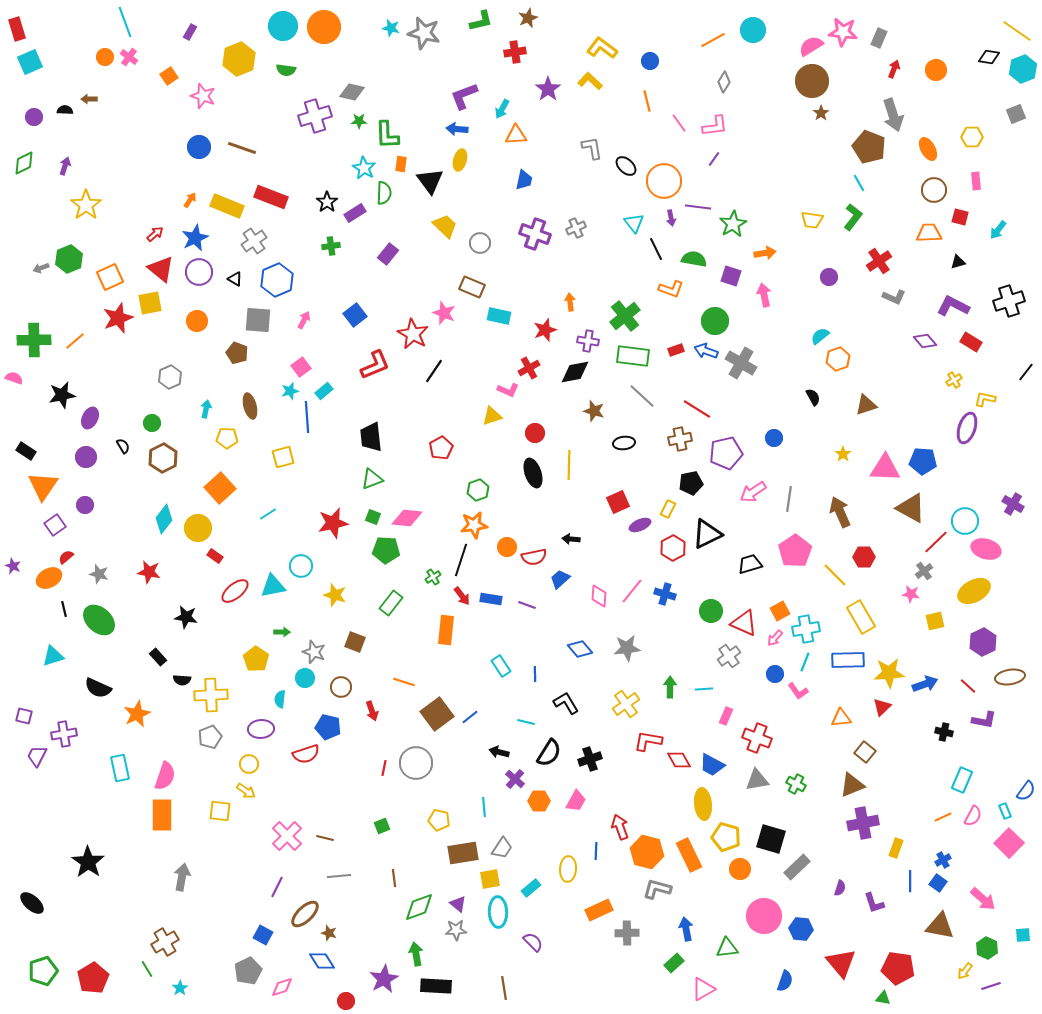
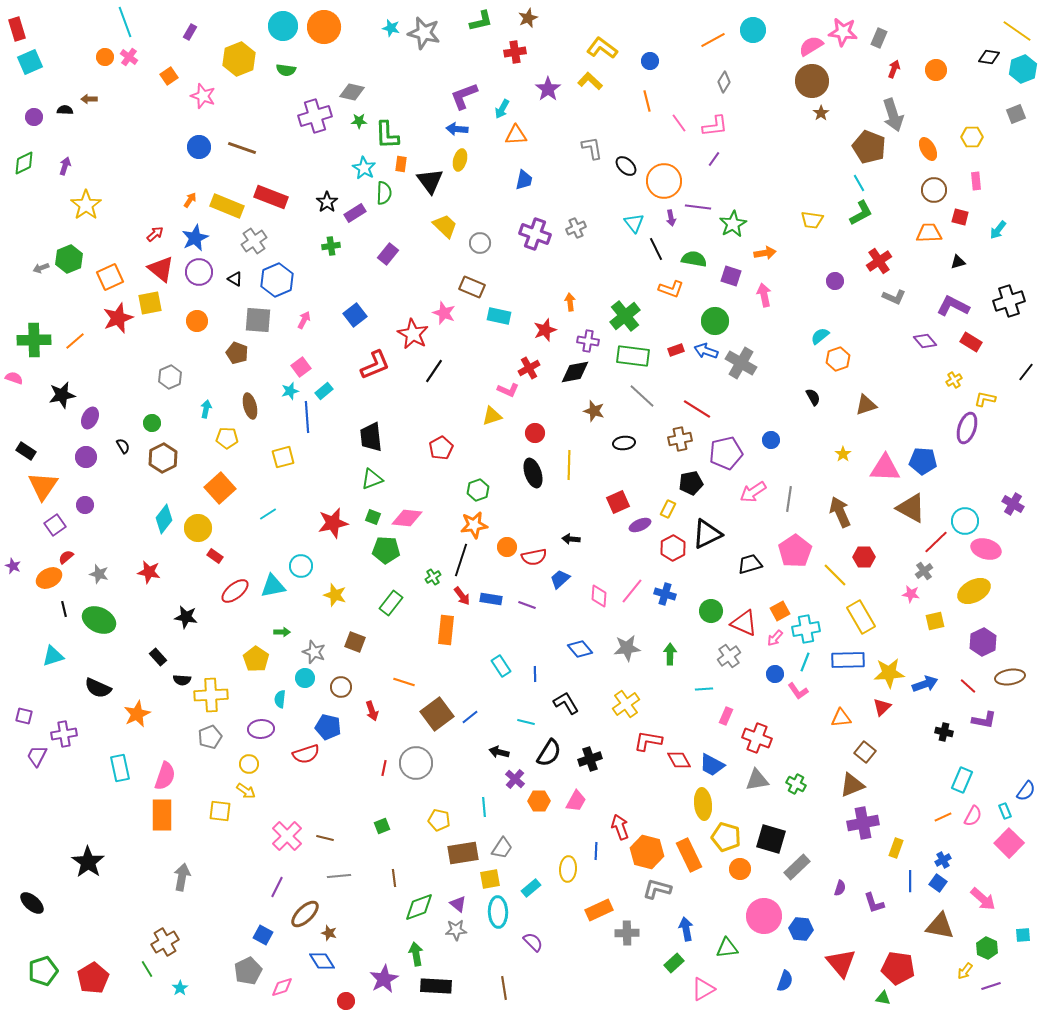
green L-shape at (853, 217): moved 8 px right, 4 px up; rotated 24 degrees clockwise
purple circle at (829, 277): moved 6 px right, 4 px down
blue circle at (774, 438): moved 3 px left, 2 px down
green ellipse at (99, 620): rotated 16 degrees counterclockwise
green arrow at (670, 687): moved 33 px up
